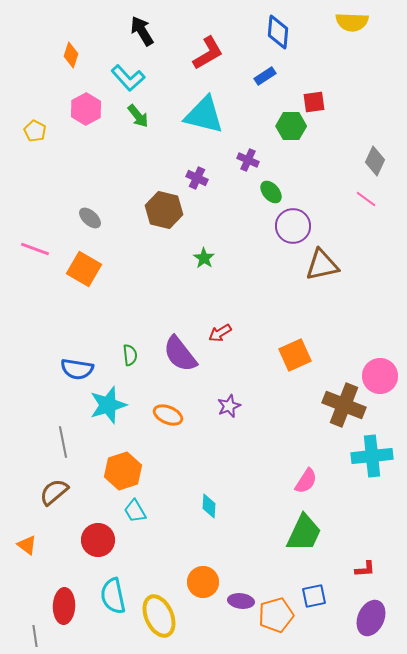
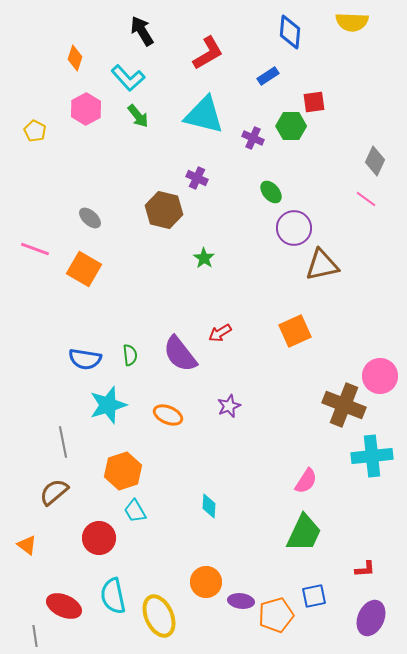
blue diamond at (278, 32): moved 12 px right
orange diamond at (71, 55): moved 4 px right, 3 px down
blue rectangle at (265, 76): moved 3 px right
purple cross at (248, 160): moved 5 px right, 22 px up
purple circle at (293, 226): moved 1 px right, 2 px down
orange square at (295, 355): moved 24 px up
blue semicircle at (77, 369): moved 8 px right, 10 px up
red circle at (98, 540): moved 1 px right, 2 px up
orange circle at (203, 582): moved 3 px right
red ellipse at (64, 606): rotated 68 degrees counterclockwise
